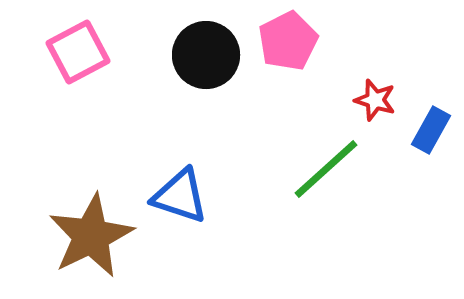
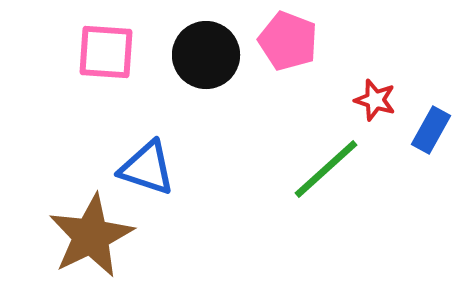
pink pentagon: rotated 24 degrees counterclockwise
pink square: moved 28 px right; rotated 32 degrees clockwise
blue triangle: moved 33 px left, 28 px up
